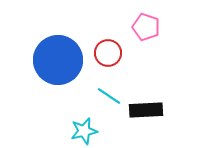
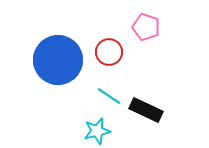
red circle: moved 1 px right, 1 px up
black rectangle: rotated 28 degrees clockwise
cyan star: moved 13 px right
